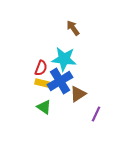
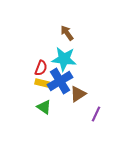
brown arrow: moved 6 px left, 5 px down
